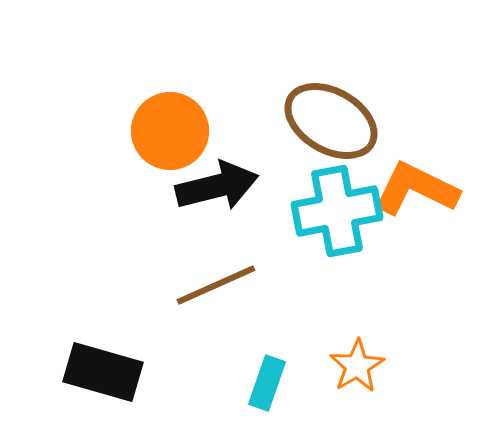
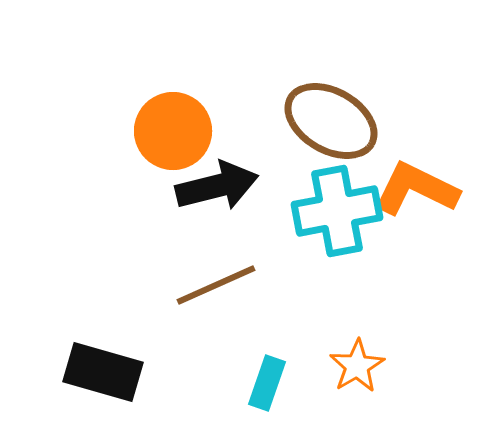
orange circle: moved 3 px right
